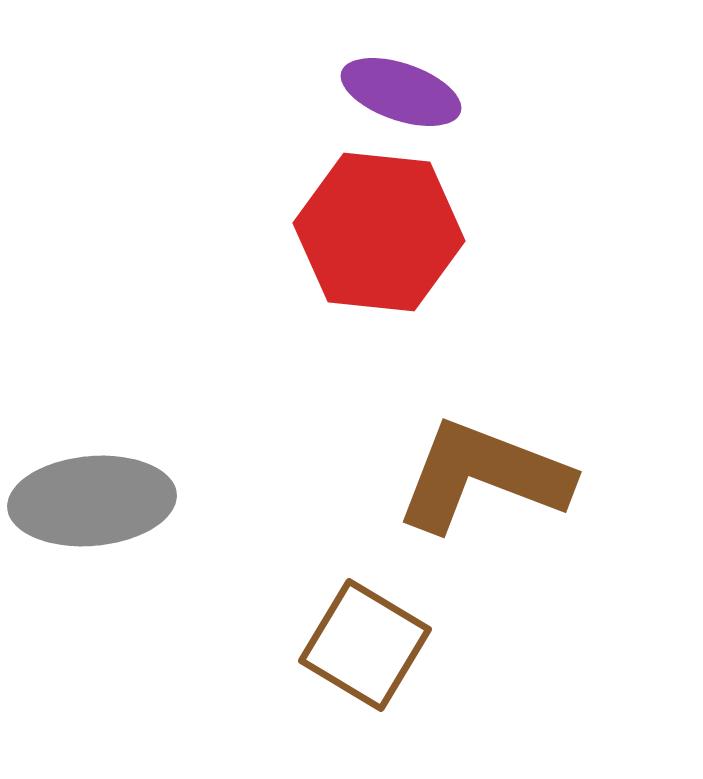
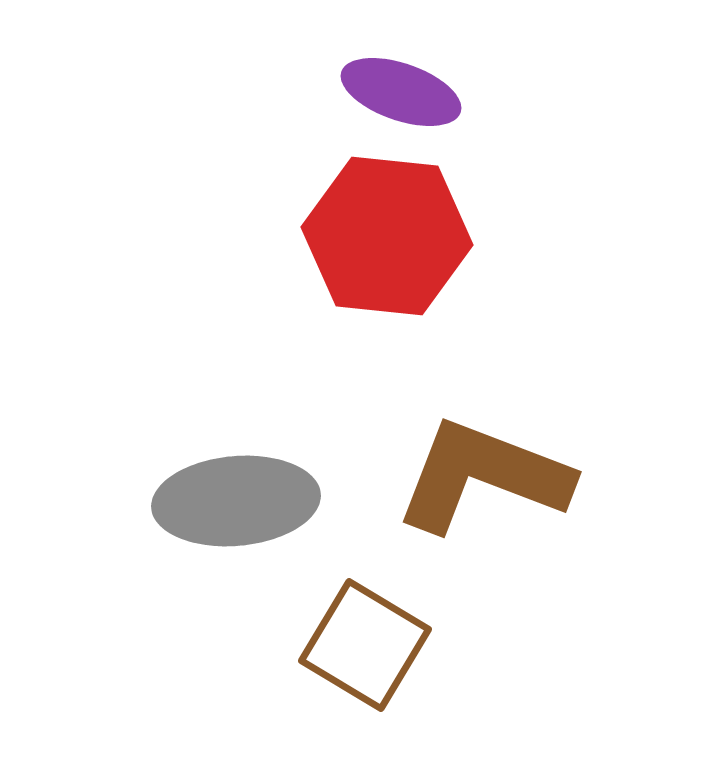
red hexagon: moved 8 px right, 4 px down
gray ellipse: moved 144 px right
